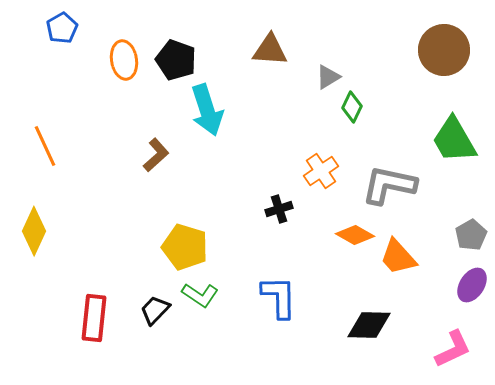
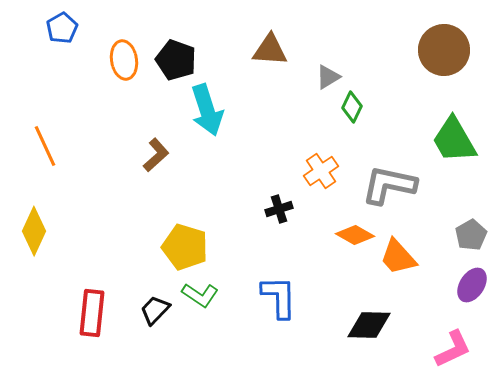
red rectangle: moved 2 px left, 5 px up
